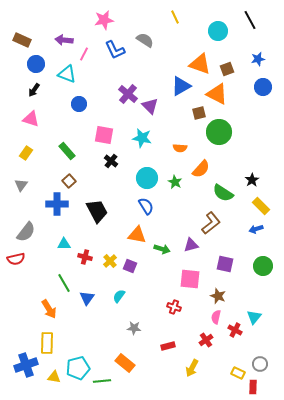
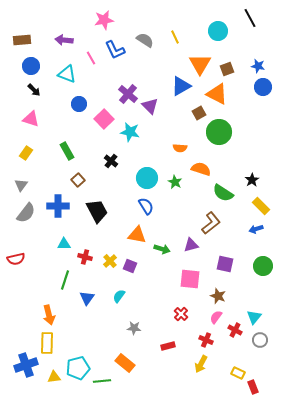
yellow line at (175, 17): moved 20 px down
black line at (250, 20): moved 2 px up
brown rectangle at (22, 40): rotated 30 degrees counterclockwise
pink line at (84, 54): moved 7 px right, 4 px down; rotated 56 degrees counterclockwise
blue star at (258, 59): moved 7 px down; rotated 24 degrees clockwise
blue circle at (36, 64): moved 5 px left, 2 px down
orange triangle at (200, 64): rotated 40 degrees clockwise
black arrow at (34, 90): rotated 80 degrees counterclockwise
brown square at (199, 113): rotated 16 degrees counterclockwise
pink square at (104, 135): moved 16 px up; rotated 36 degrees clockwise
cyan star at (142, 138): moved 12 px left, 6 px up
green rectangle at (67, 151): rotated 12 degrees clockwise
orange semicircle at (201, 169): rotated 114 degrees counterclockwise
brown square at (69, 181): moved 9 px right, 1 px up
blue cross at (57, 204): moved 1 px right, 2 px down
gray semicircle at (26, 232): moved 19 px up
green line at (64, 283): moved 1 px right, 3 px up; rotated 48 degrees clockwise
red cross at (174, 307): moved 7 px right, 7 px down; rotated 24 degrees clockwise
orange arrow at (49, 309): moved 6 px down; rotated 18 degrees clockwise
pink semicircle at (216, 317): rotated 24 degrees clockwise
red cross at (206, 340): rotated 32 degrees counterclockwise
gray circle at (260, 364): moved 24 px up
yellow arrow at (192, 368): moved 9 px right, 4 px up
yellow triangle at (54, 377): rotated 16 degrees counterclockwise
red rectangle at (253, 387): rotated 24 degrees counterclockwise
